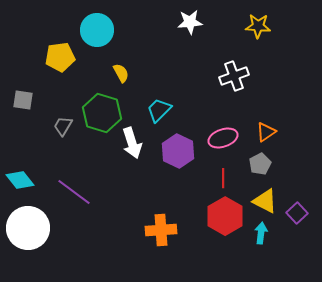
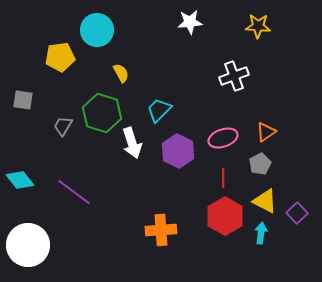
white circle: moved 17 px down
